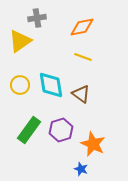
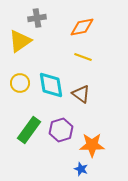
yellow circle: moved 2 px up
orange star: moved 1 px left, 1 px down; rotated 25 degrees counterclockwise
